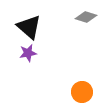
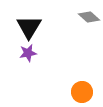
gray diamond: moved 3 px right; rotated 25 degrees clockwise
black triangle: rotated 20 degrees clockwise
